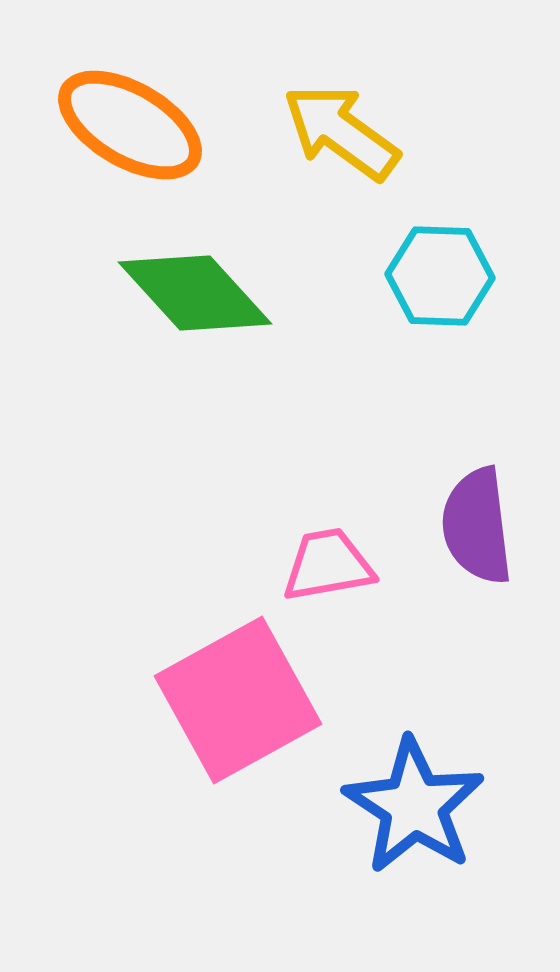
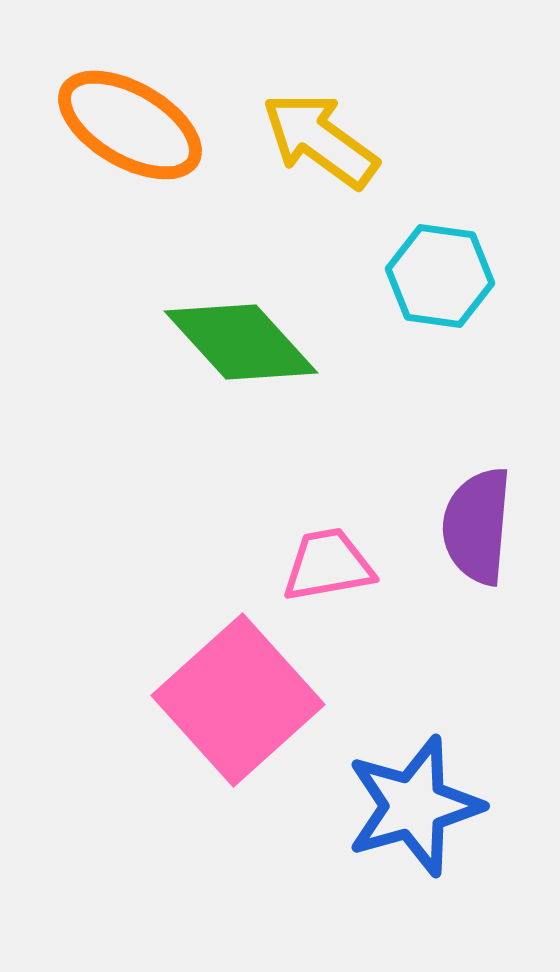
yellow arrow: moved 21 px left, 8 px down
cyan hexagon: rotated 6 degrees clockwise
green diamond: moved 46 px right, 49 px down
purple semicircle: rotated 12 degrees clockwise
pink square: rotated 13 degrees counterclockwise
blue star: rotated 23 degrees clockwise
